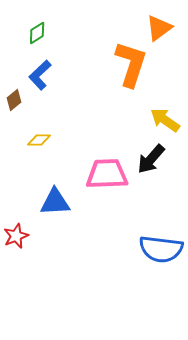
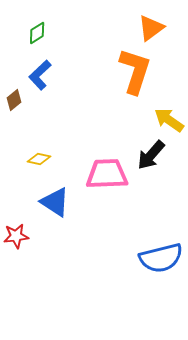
orange triangle: moved 8 px left
orange L-shape: moved 4 px right, 7 px down
yellow arrow: moved 4 px right
yellow diamond: moved 19 px down; rotated 10 degrees clockwise
black arrow: moved 4 px up
blue triangle: rotated 36 degrees clockwise
red star: rotated 15 degrees clockwise
blue semicircle: moved 9 px down; rotated 21 degrees counterclockwise
